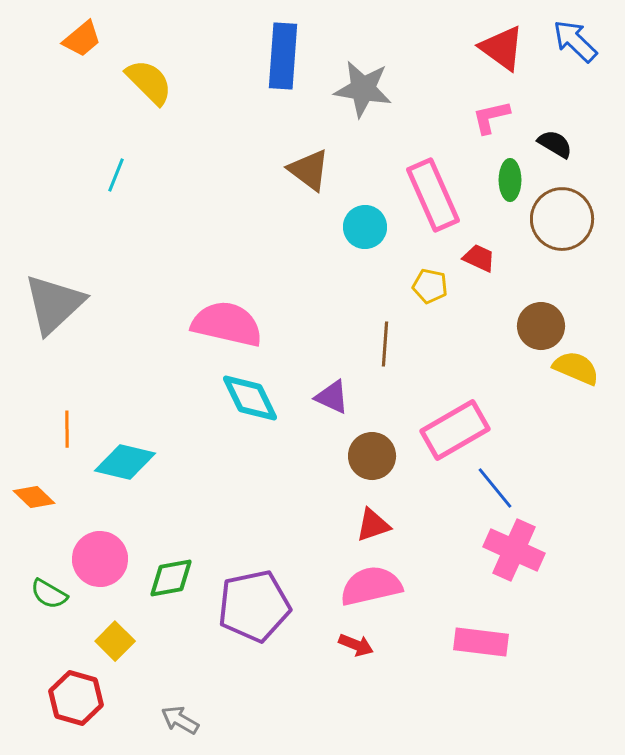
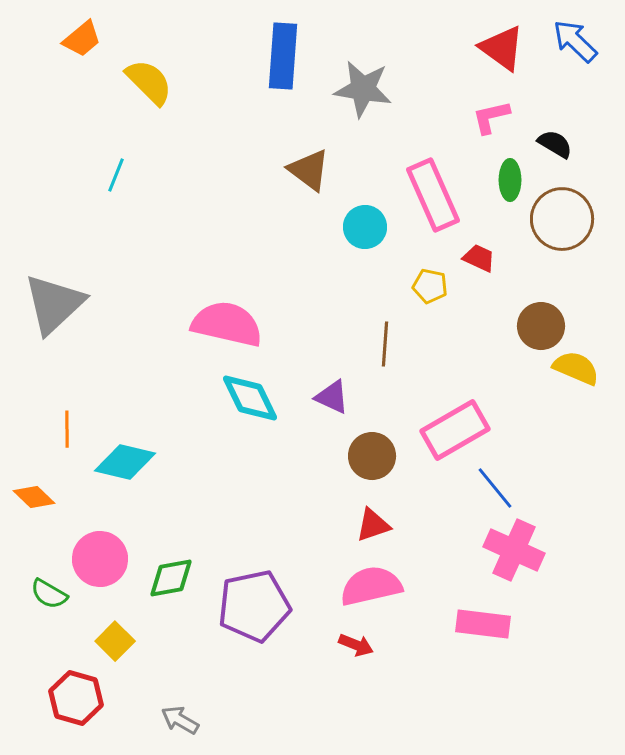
pink rectangle at (481, 642): moved 2 px right, 18 px up
